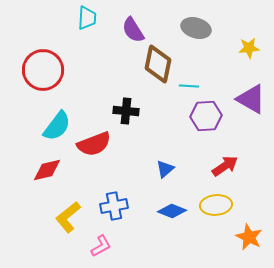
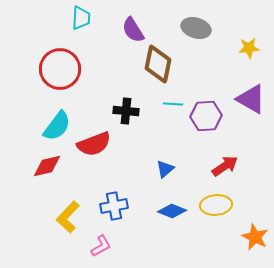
cyan trapezoid: moved 6 px left
red circle: moved 17 px right, 1 px up
cyan line: moved 16 px left, 18 px down
red diamond: moved 4 px up
yellow L-shape: rotated 8 degrees counterclockwise
orange star: moved 6 px right
